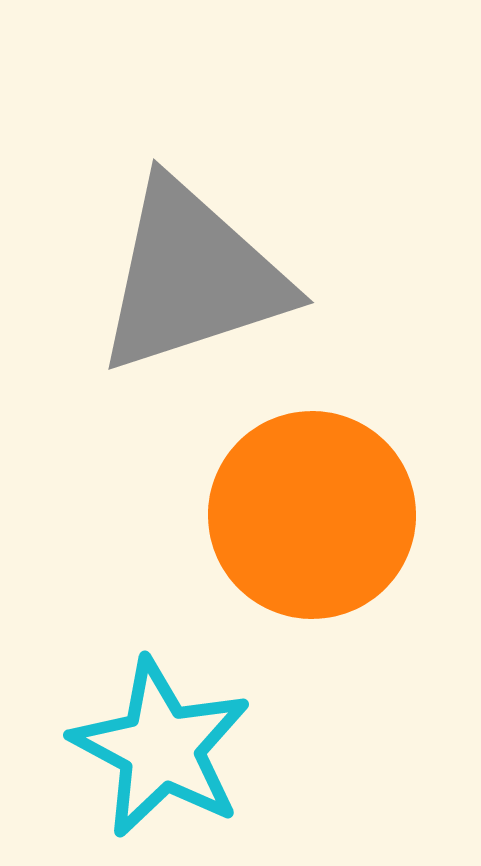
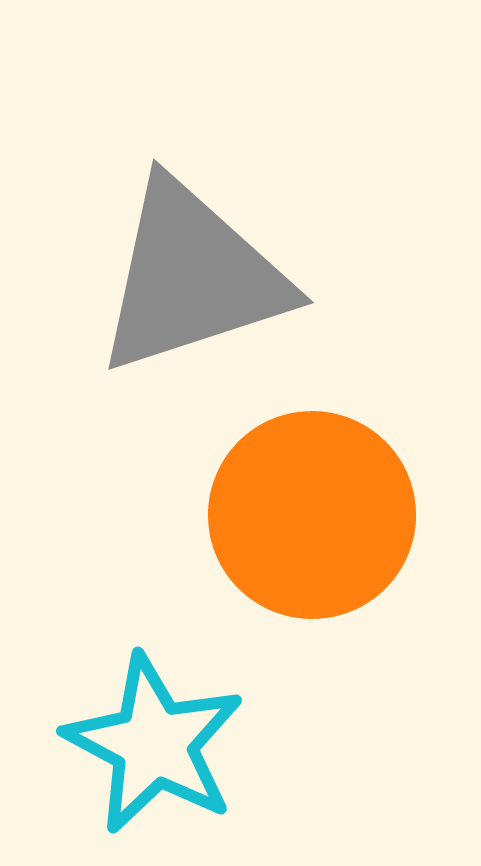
cyan star: moved 7 px left, 4 px up
